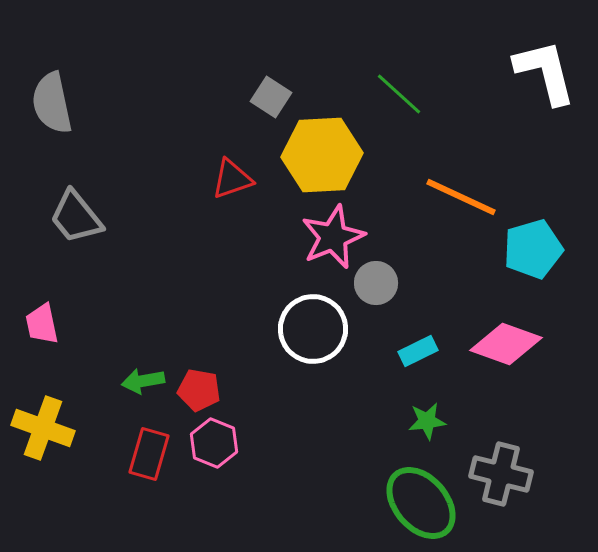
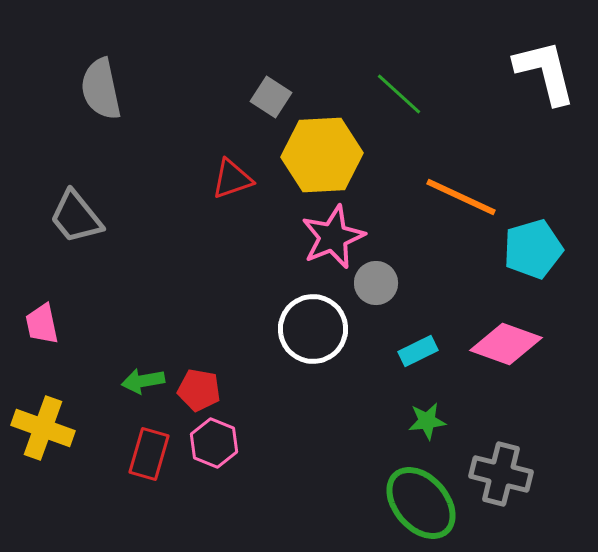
gray semicircle: moved 49 px right, 14 px up
